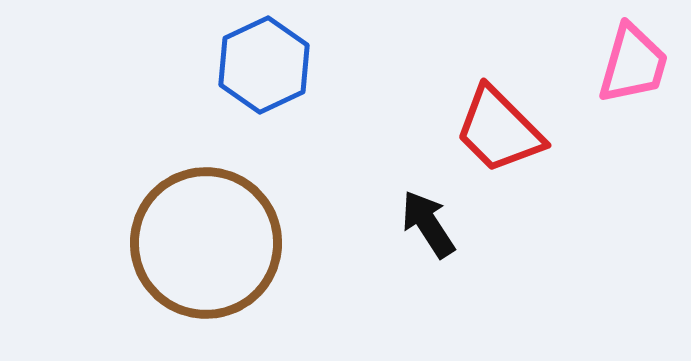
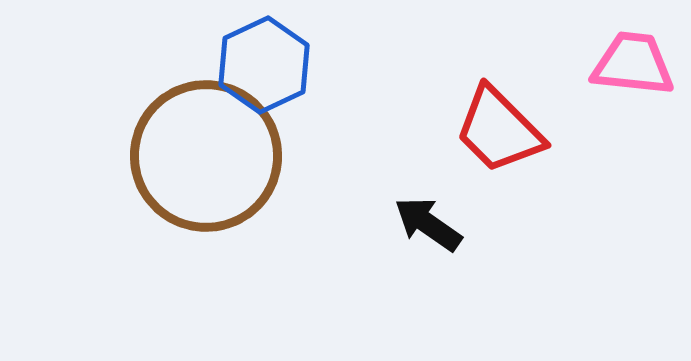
pink trapezoid: rotated 100 degrees counterclockwise
black arrow: rotated 22 degrees counterclockwise
brown circle: moved 87 px up
